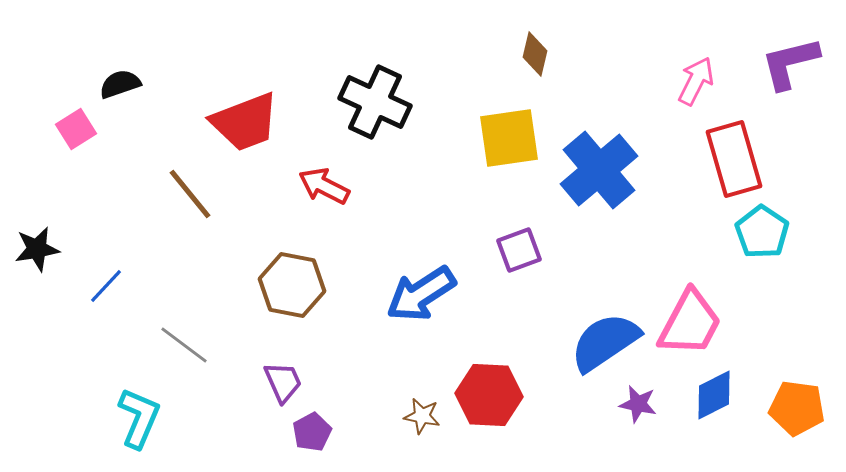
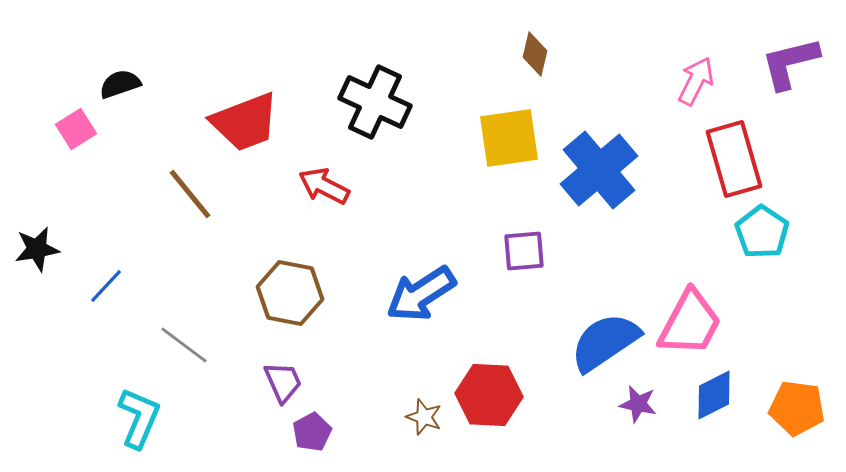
purple square: moved 5 px right, 1 px down; rotated 15 degrees clockwise
brown hexagon: moved 2 px left, 8 px down
brown star: moved 2 px right, 1 px down; rotated 9 degrees clockwise
